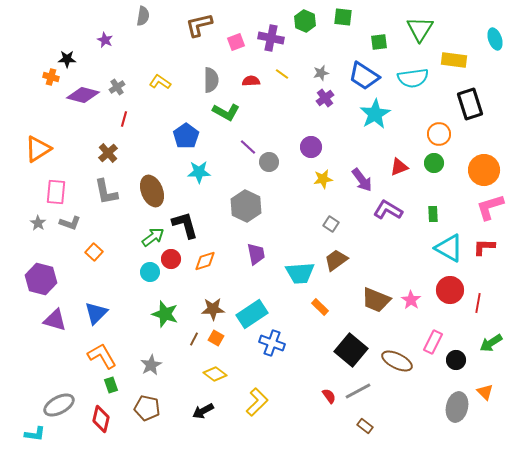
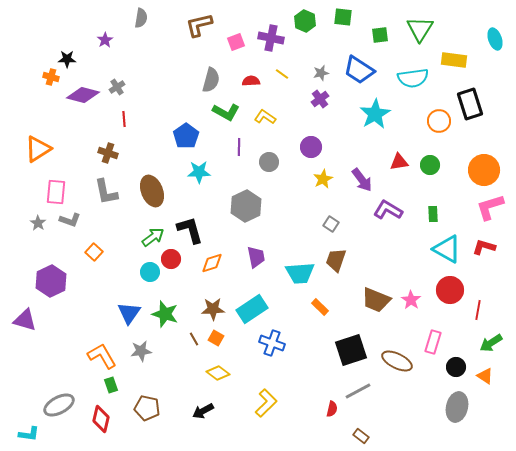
gray semicircle at (143, 16): moved 2 px left, 2 px down
purple star at (105, 40): rotated 14 degrees clockwise
green square at (379, 42): moved 1 px right, 7 px up
blue trapezoid at (364, 76): moved 5 px left, 6 px up
gray semicircle at (211, 80): rotated 15 degrees clockwise
yellow L-shape at (160, 82): moved 105 px right, 35 px down
purple cross at (325, 98): moved 5 px left, 1 px down
red line at (124, 119): rotated 21 degrees counterclockwise
orange circle at (439, 134): moved 13 px up
purple line at (248, 147): moved 9 px left; rotated 48 degrees clockwise
brown cross at (108, 153): rotated 30 degrees counterclockwise
green circle at (434, 163): moved 4 px left, 2 px down
red triangle at (399, 167): moved 5 px up; rotated 12 degrees clockwise
yellow star at (323, 179): rotated 18 degrees counterclockwise
gray hexagon at (246, 206): rotated 8 degrees clockwise
gray L-shape at (70, 223): moved 3 px up
black L-shape at (185, 225): moved 5 px right, 5 px down
red L-shape at (484, 247): rotated 15 degrees clockwise
cyan triangle at (449, 248): moved 2 px left, 1 px down
purple trapezoid at (256, 254): moved 3 px down
brown trapezoid at (336, 260): rotated 35 degrees counterclockwise
orange diamond at (205, 261): moved 7 px right, 2 px down
purple hexagon at (41, 279): moved 10 px right, 2 px down; rotated 20 degrees clockwise
red line at (478, 303): moved 7 px down
blue triangle at (96, 313): moved 33 px right; rotated 10 degrees counterclockwise
cyan rectangle at (252, 314): moved 5 px up
purple triangle at (55, 320): moved 30 px left
brown line at (194, 339): rotated 56 degrees counterclockwise
pink rectangle at (433, 342): rotated 10 degrees counterclockwise
black square at (351, 350): rotated 32 degrees clockwise
black circle at (456, 360): moved 7 px down
gray star at (151, 365): moved 10 px left, 14 px up; rotated 20 degrees clockwise
yellow diamond at (215, 374): moved 3 px right, 1 px up
orange triangle at (485, 392): moved 16 px up; rotated 12 degrees counterclockwise
red semicircle at (329, 396): moved 3 px right, 13 px down; rotated 49 degrees clockwise
yellow L-shape at (257, 402): moved 9 px right, 1 px down
brown rectangle at (365, 426): moved 4 px left, 10 px down
cyan L-shape at (35, 434): moved 6 px left
